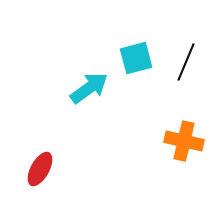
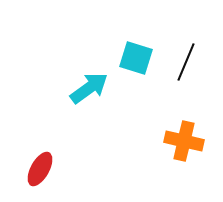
cyan square: rotated 32 degrees clockwise
